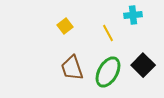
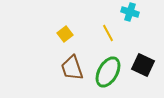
cyan cross: moved 3 px left, 3 px up; rotated 24 degrees clockwise
yellow square: moved 8 px down
black square: rotated 20 degrees counterclockwise
